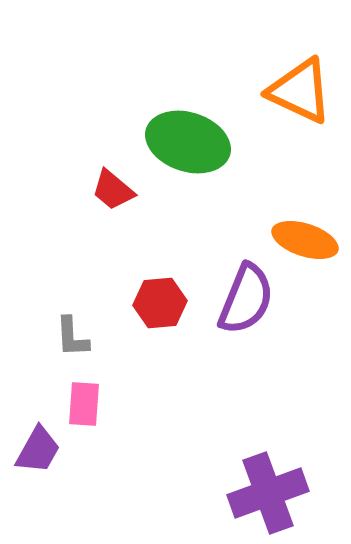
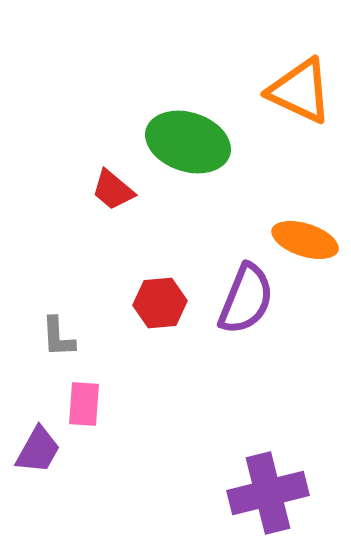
gray L-shape: moved 14 px left
purple cross: rotated 6 degrees clockwise
